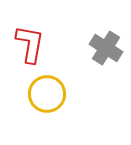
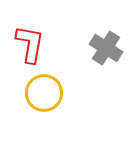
yellow circle: moved 3 px left, 1 px up
